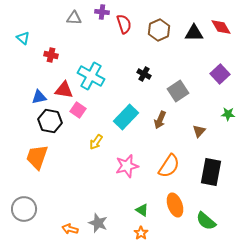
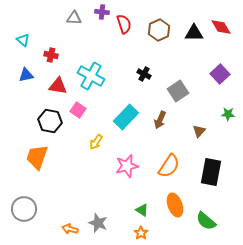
cyan triangle: moved 2 px down
red triangle: moved 6 px left, 4 px up
blue triangle: moved 13 px left, 22 px up
